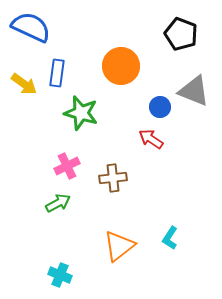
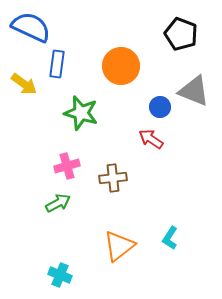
blue rectangle: moved 9 px up
pink cross: rotated 10 degrees clockwise
